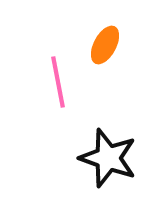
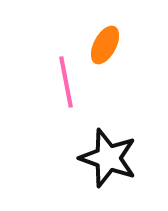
pink line: moved 8 px right
